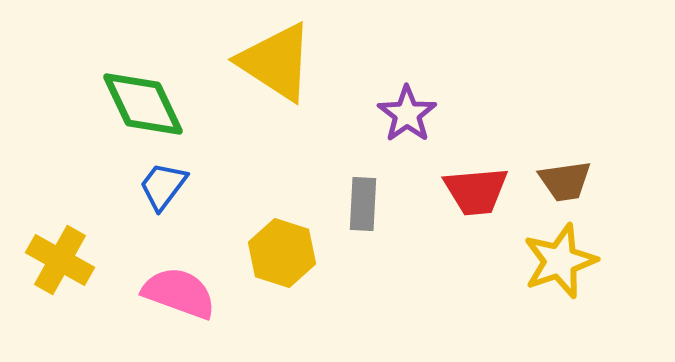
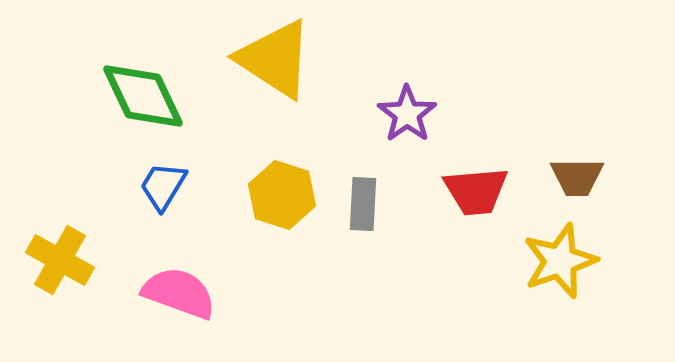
yellow triangle: moved 1 px left, 3 px up
green diamond: moved 8 px up
brown trapezoid: moved 12 px right, 4 px up; rotated 8 degrees clockwise
blue trapezoid: rotated 6 degrees counterclockwise
yellow hexagon: moved 58 px up
